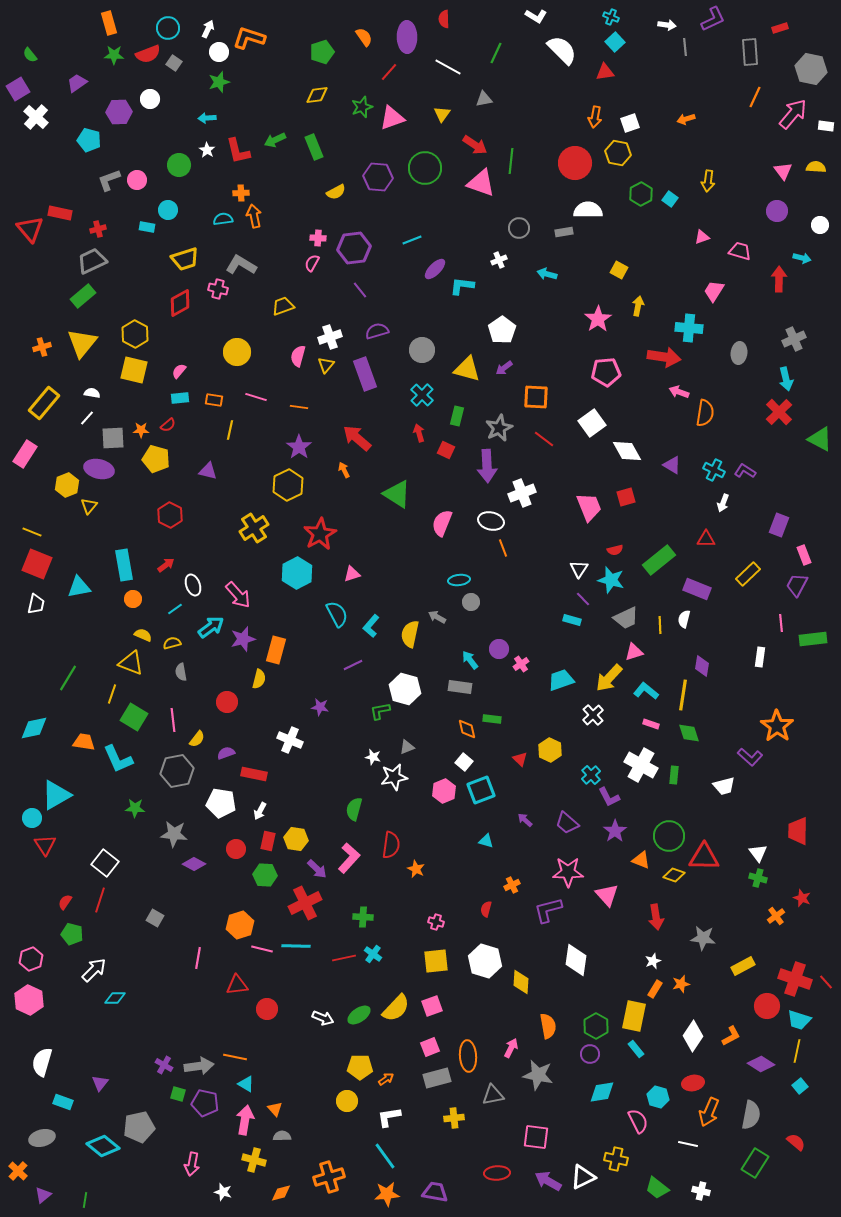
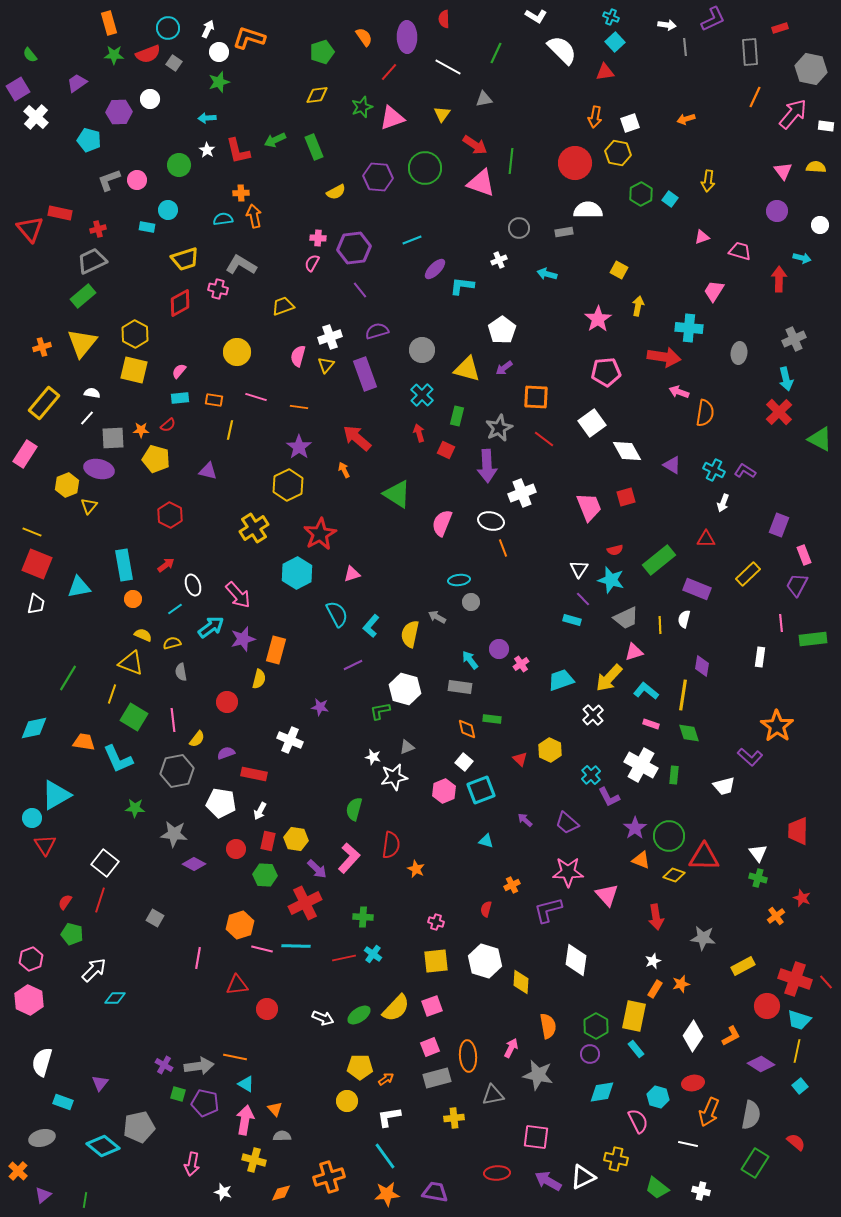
purple star at (615, 831): moved 20 px right, 3 px up
